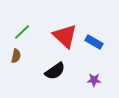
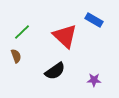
blue rectangle: moved 22 px up
brown semicircle: rotated 32 degrees counterclockwise
